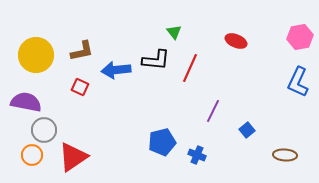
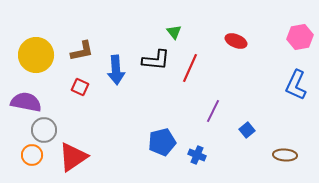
blue arrow: rotated 88 degrees counterclockwise
blue L-shape: moved 2 px left, 3 px down
